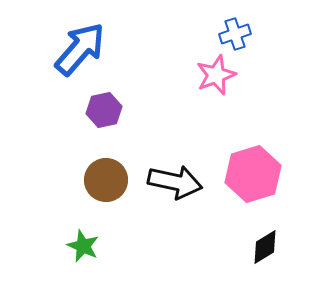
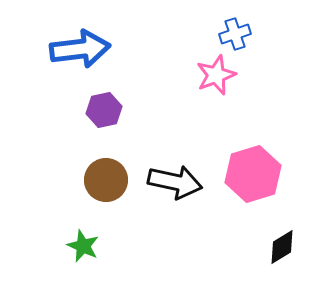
blue arrow: rotated 42 degrees clockwise
black diamond: moved 17 px right
